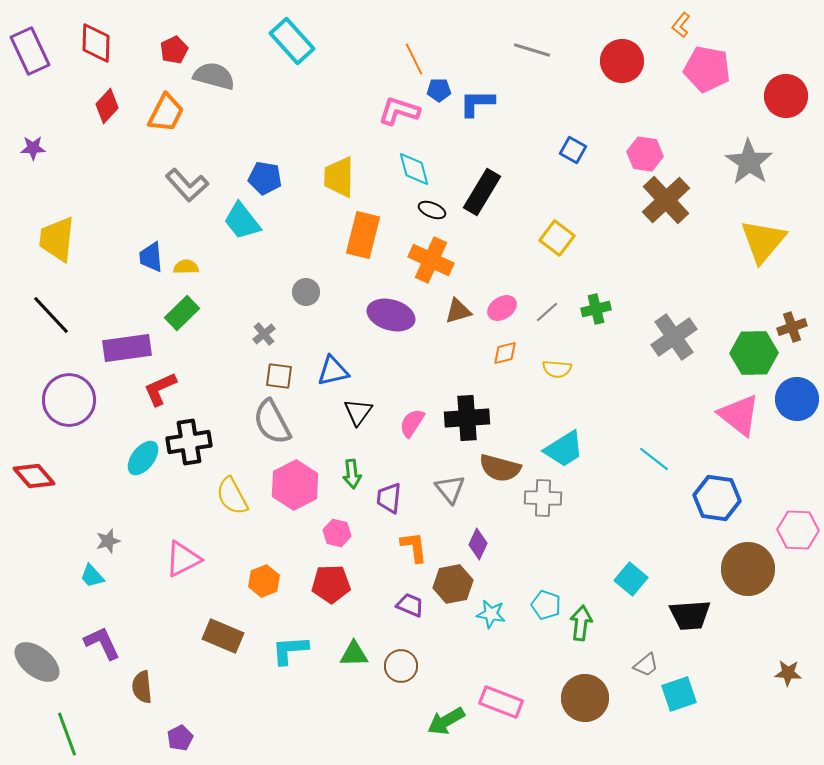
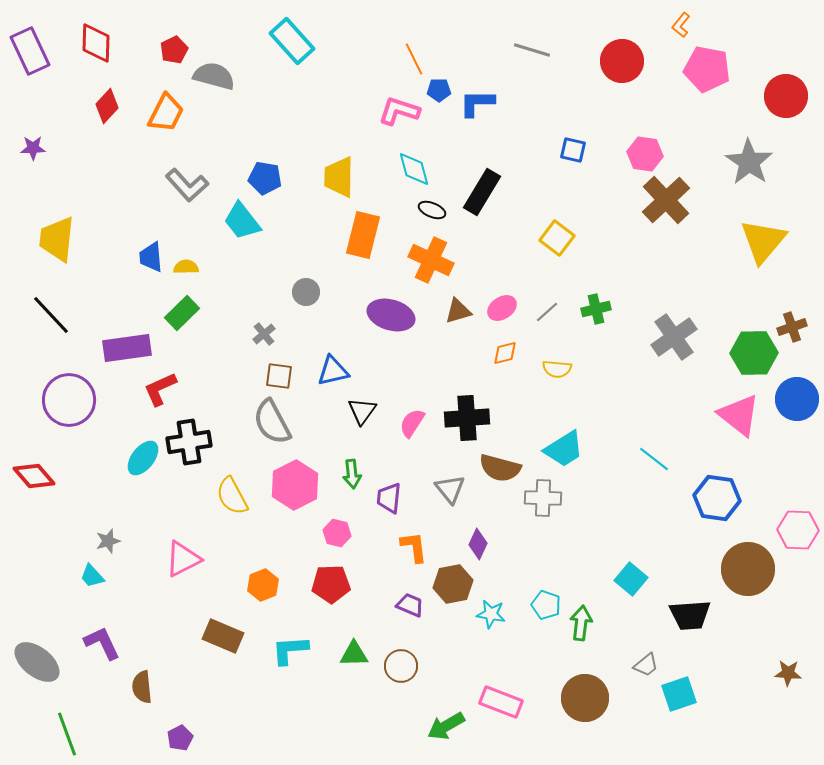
blue square at (573, 150): rotated 16 degrees counterclockwise
black triangle at (358, 412): moved 4 px right, 1 px up
orange hexagon at (264, 581): moved 1 px left, 4 px down
green arrow at (446, 721): moved 5 px down
